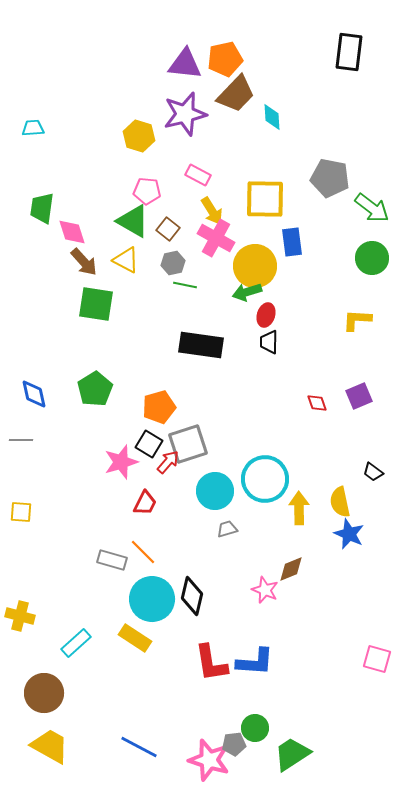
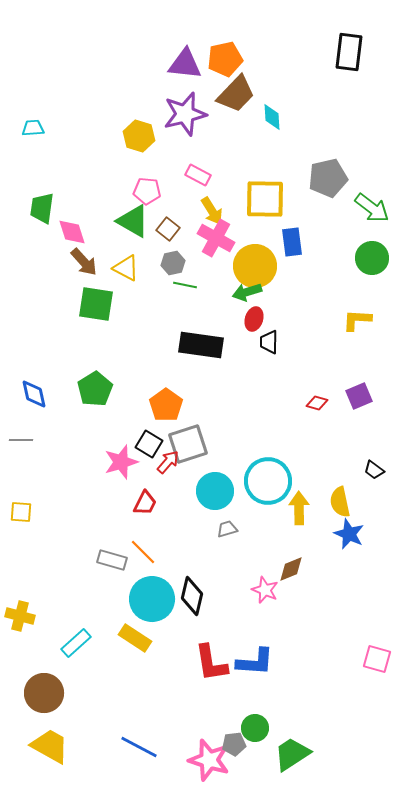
gray pentagon at (330, 178): moved 2 px left; rotated 24 degrees counterclockwise
yellow triangle at (126, 260): moved 8 px down
red ellipse at (266, 315): moved 12 px left, 4 px down
red diamond at (317, 403): rotated 55 degrees counterclockwise
orange pentagon at (159, 407): moved 7 px right, 2 px up; rotated 20 degrees counterclockwise
black trapezoid at (373, 472): moved 1 px right, 2 px up
cyan circle at (265, 479): moved 3 px right, 2 px down
